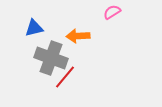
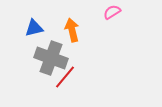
orange arrow: moved 6 px left, 6 px up; rotated 80 degrees clockwise
